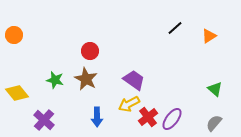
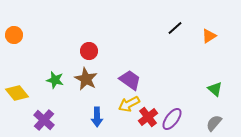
red circle: moved 1 px left
purple trapezoid: moved 4 px left
